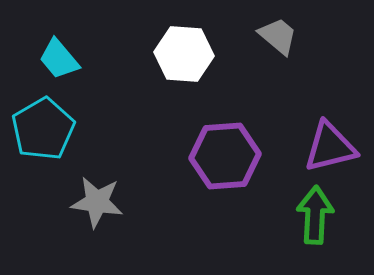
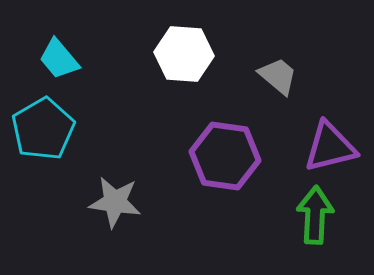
gray trapezoid: moved 40 px down
purple hexagon: rotated 12 degrees clockwise
gray star: moved 18 px right
